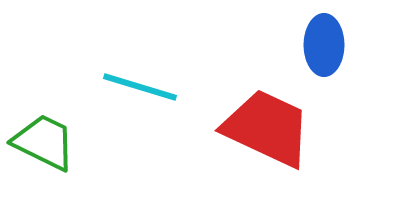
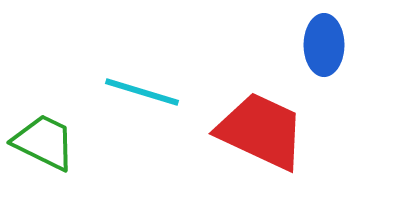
cyan line: moved 2 px right, 5 px down
red trapezoid: moved 6 px left, 3 px down
